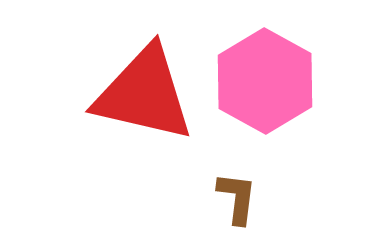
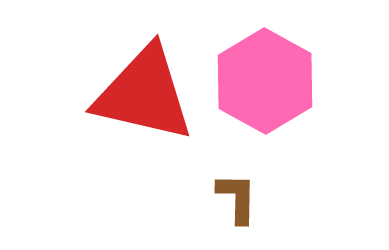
brown L-shape: rotated 6 degrees counterclockwise
